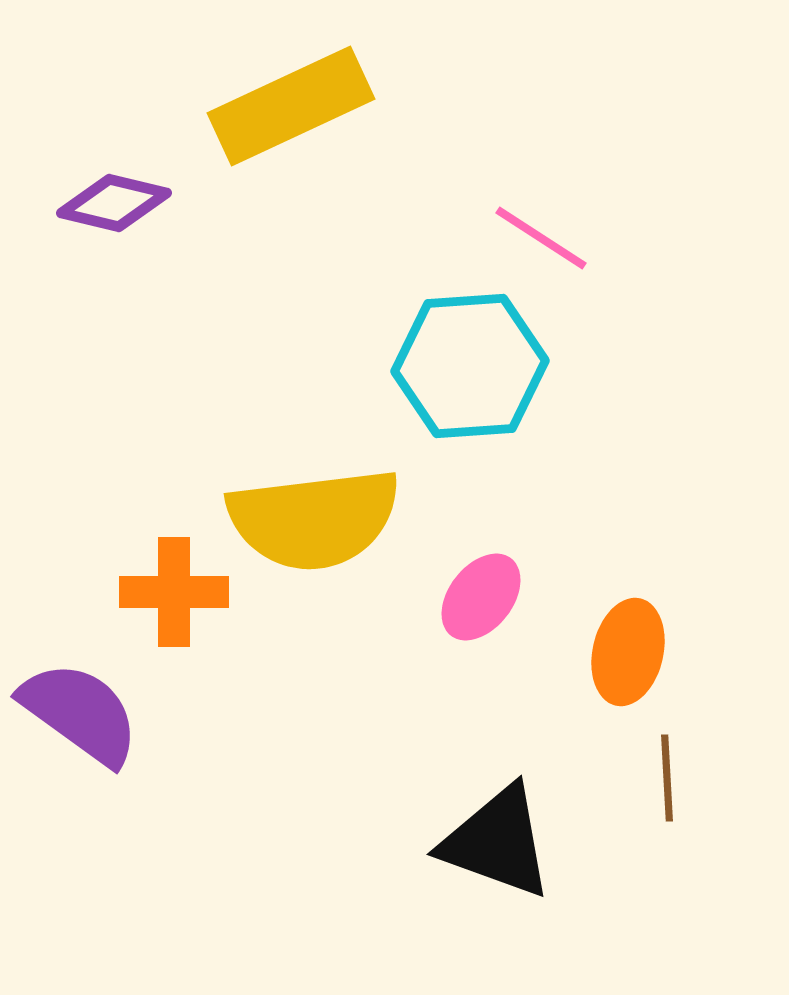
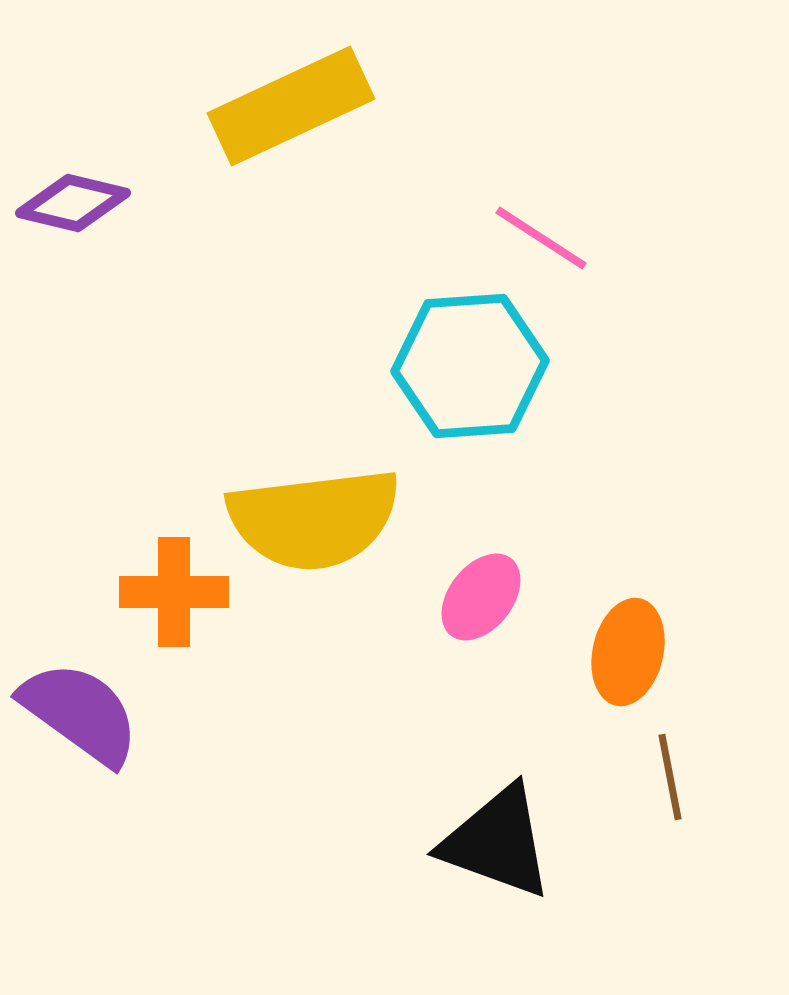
purple diamond: moved 41 px left
brown line: moved 3 px right, 1 px up; rotated 8 degrees counterclockwise
